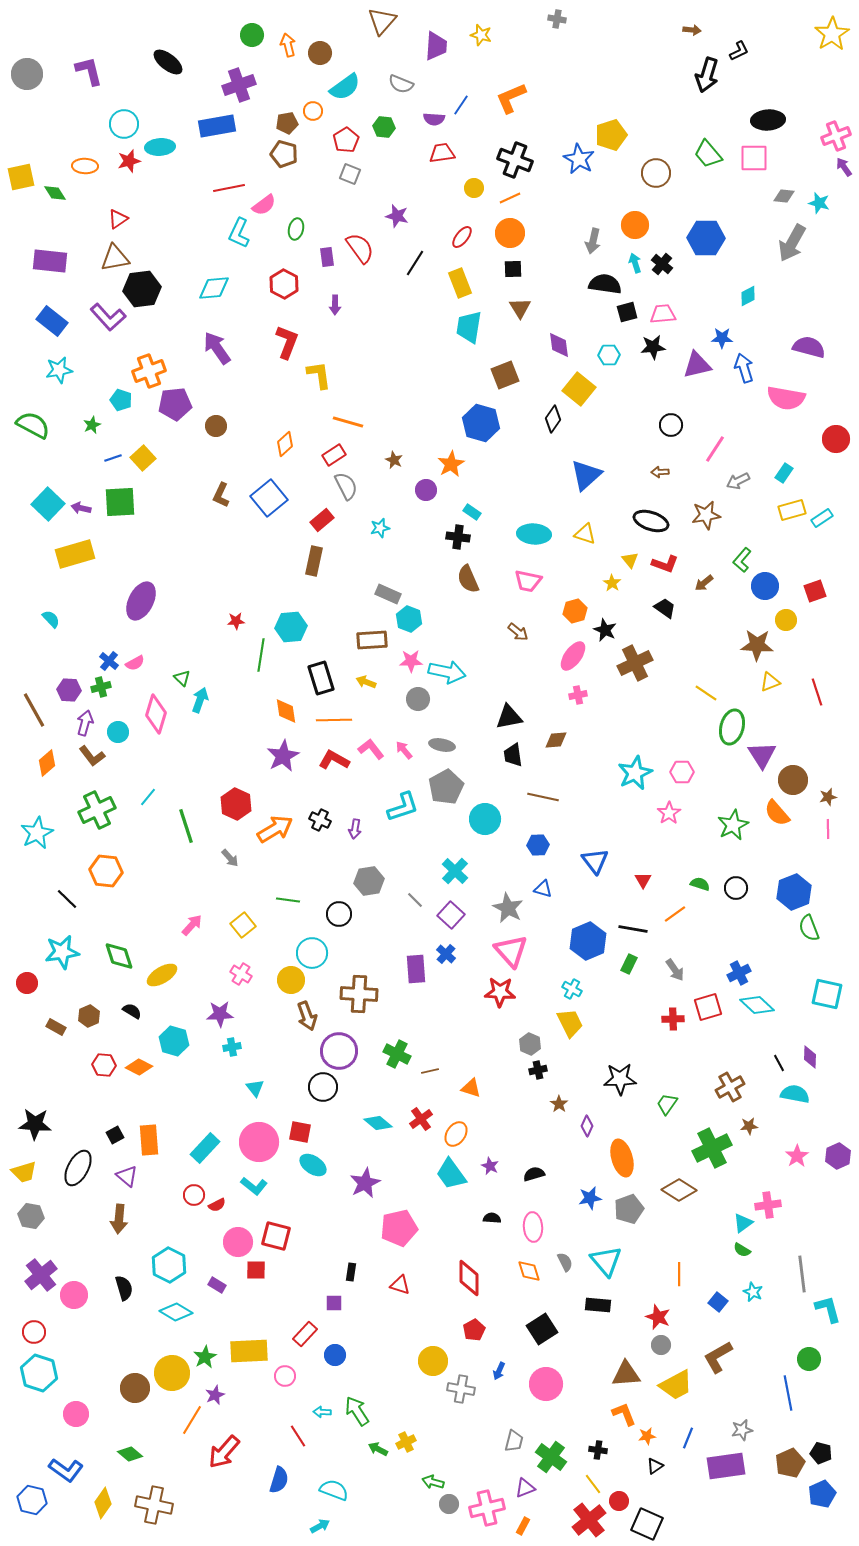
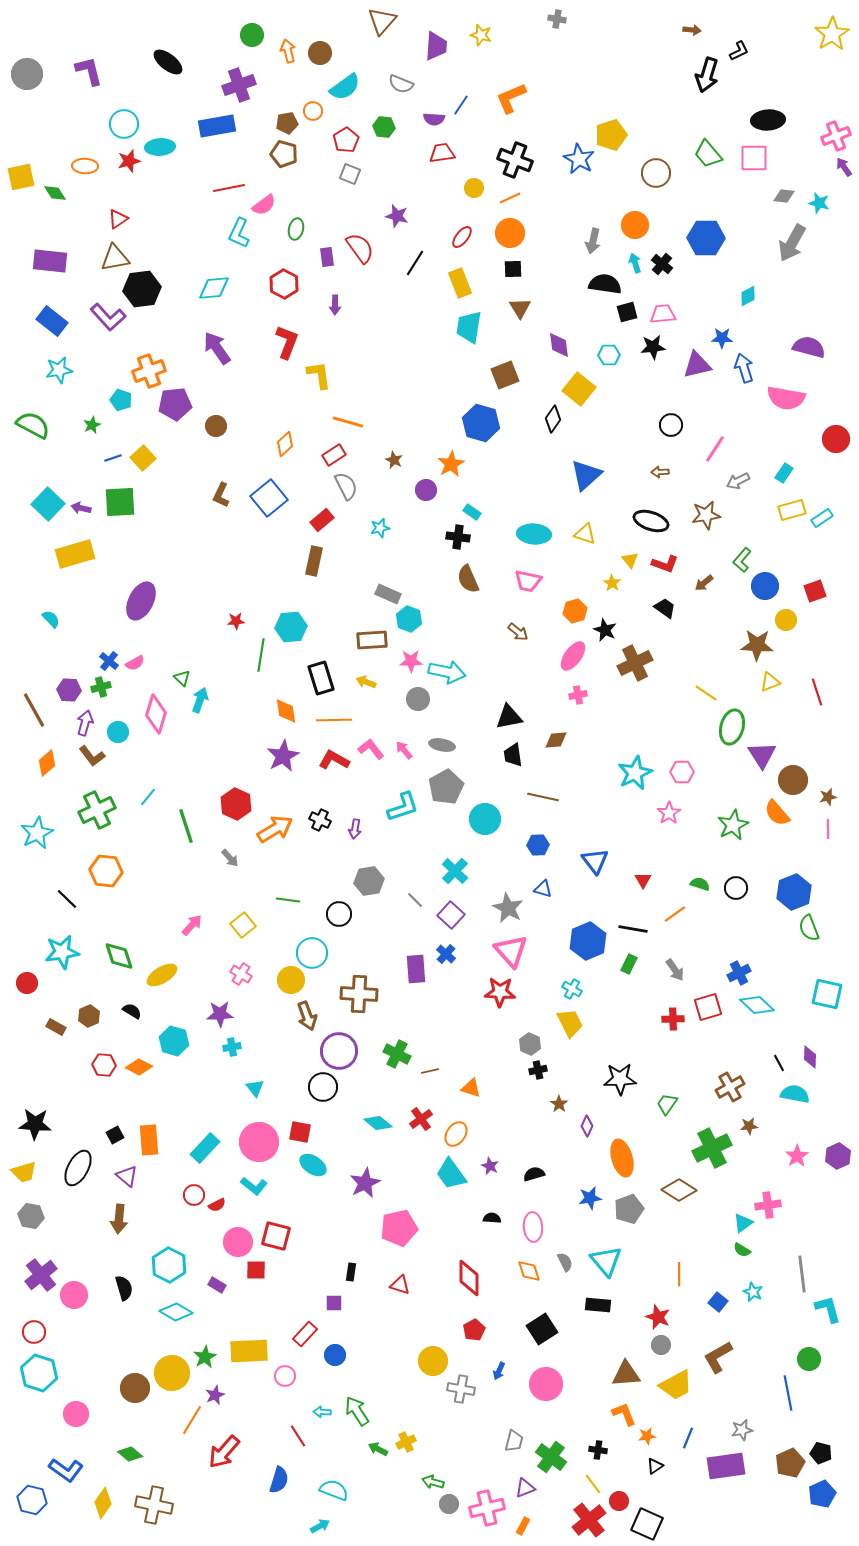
orange arrow at (288, 45): moved 6 px down
